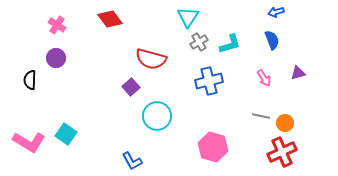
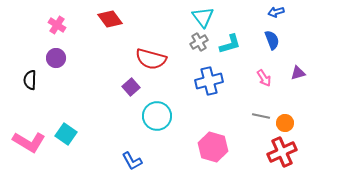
cyan triangle: moved 15 px right; rotated 10 degrees counterclockwise
